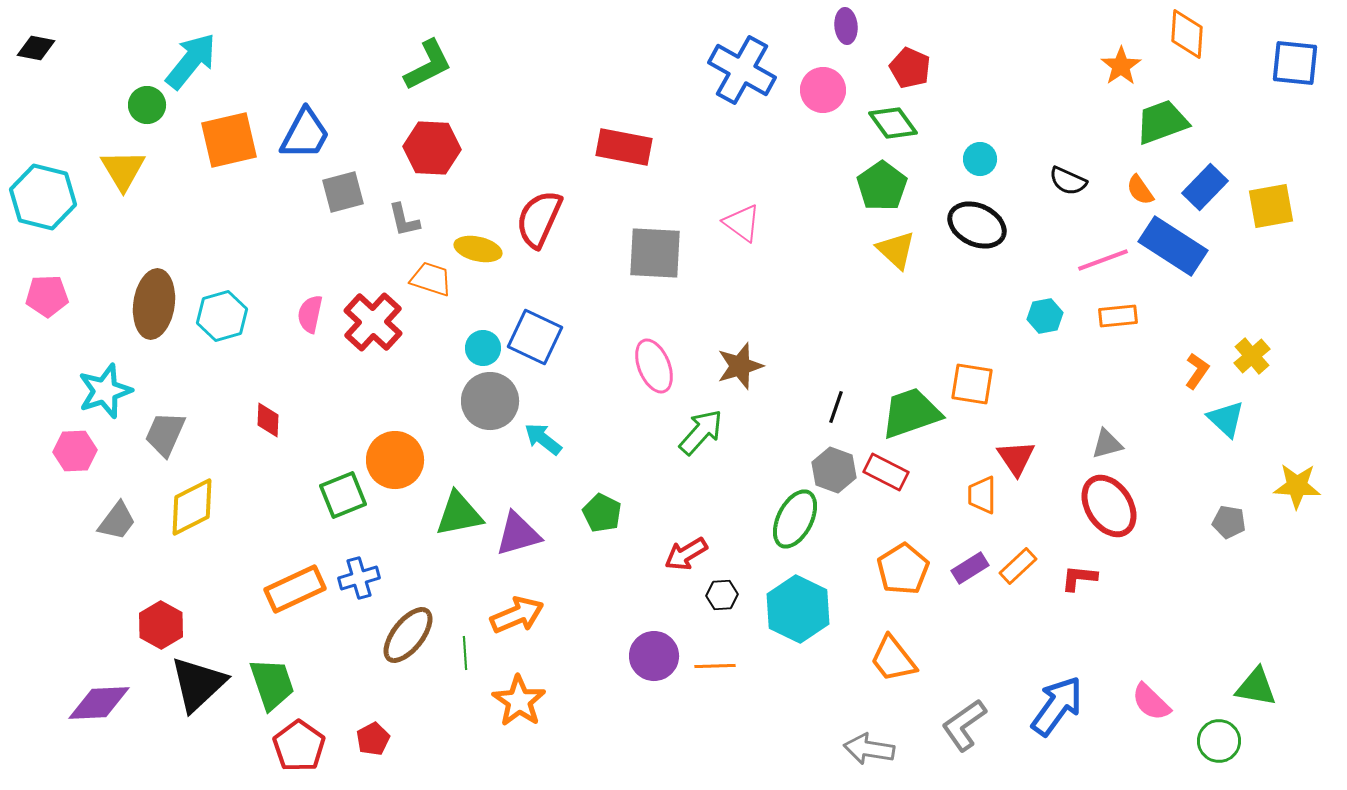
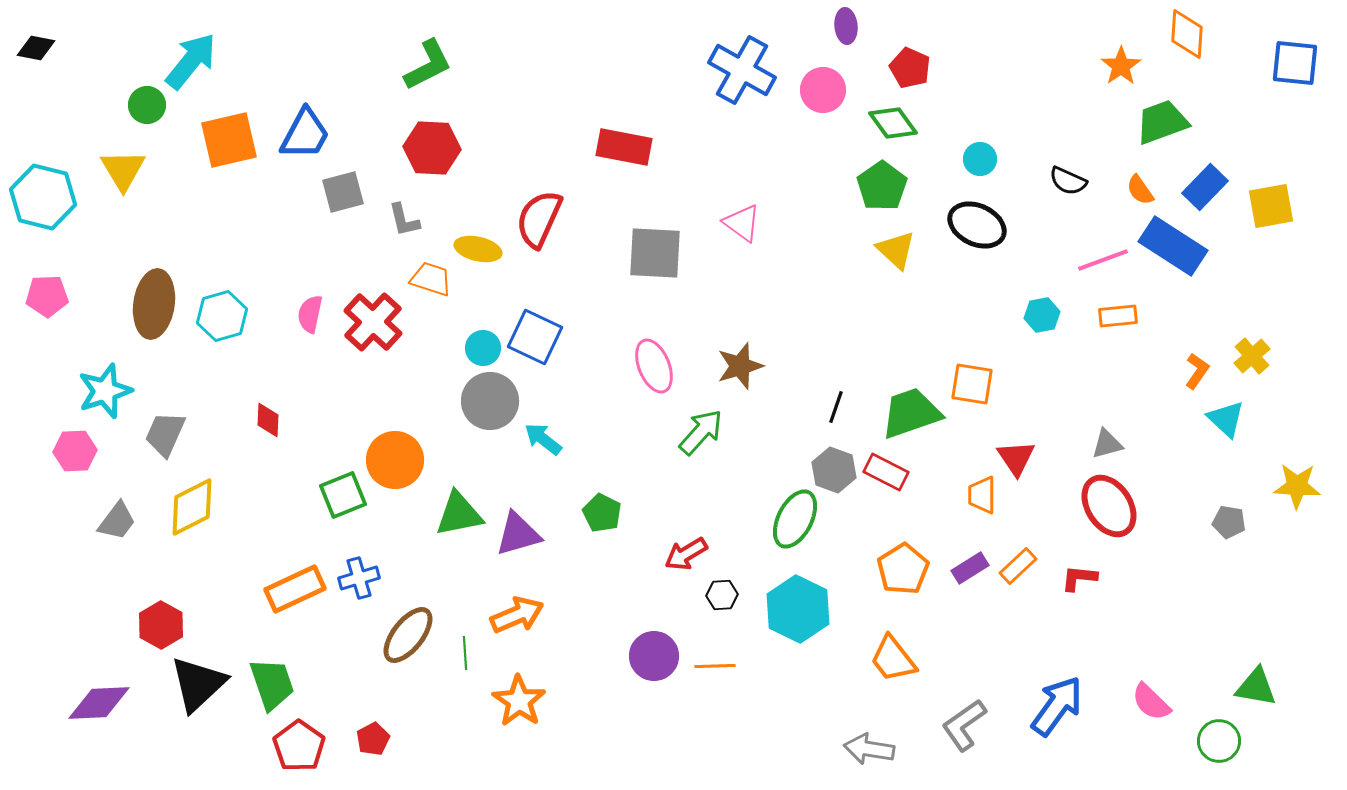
cyan hexagon at (1045, 316): moved 3 px left, 1 px up
